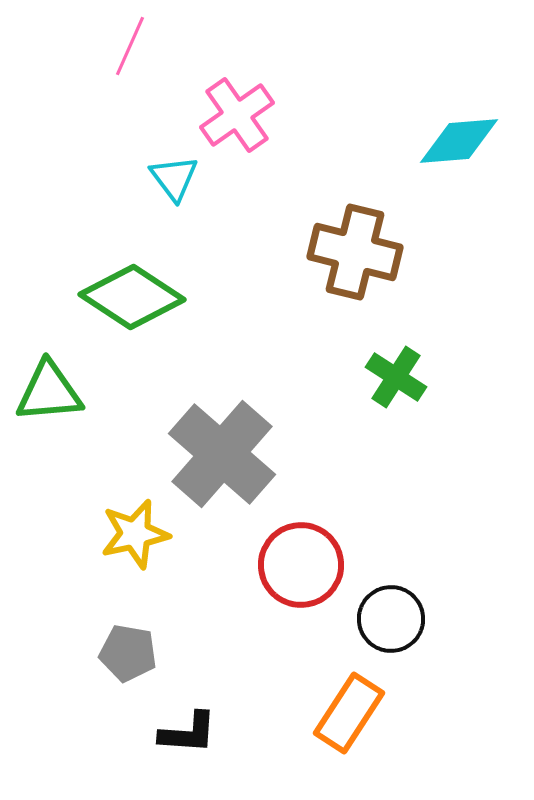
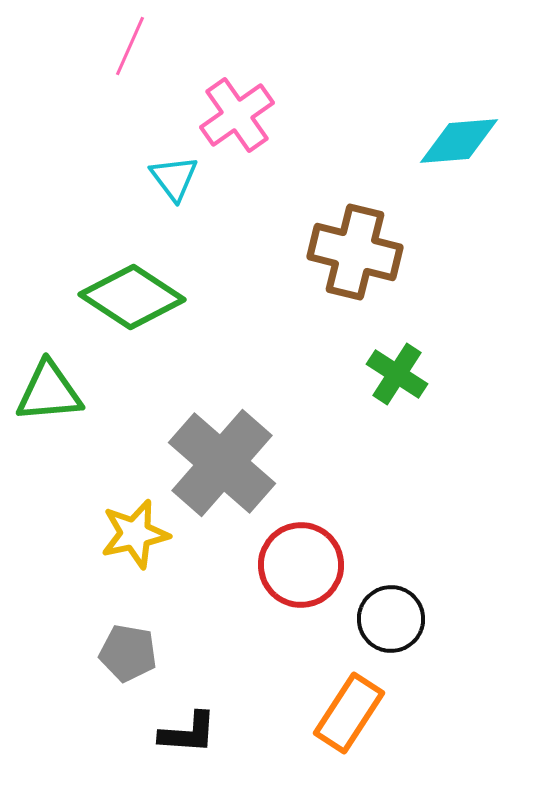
green cross: moved 1 px right, 3 px up
gray cross: moved 9 px down
